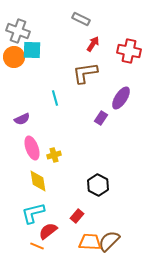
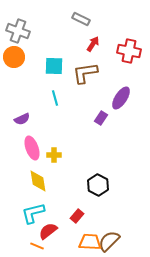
cyan square: moved 22 px right, 16 px down
yellow cross: rotated 16 degrees clockwise
